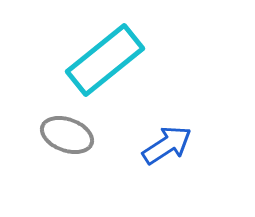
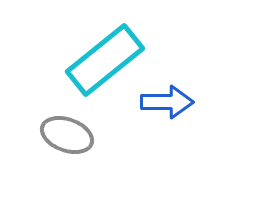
blue arrow: moved 43 px up; rotated 33 degrees clockwise
